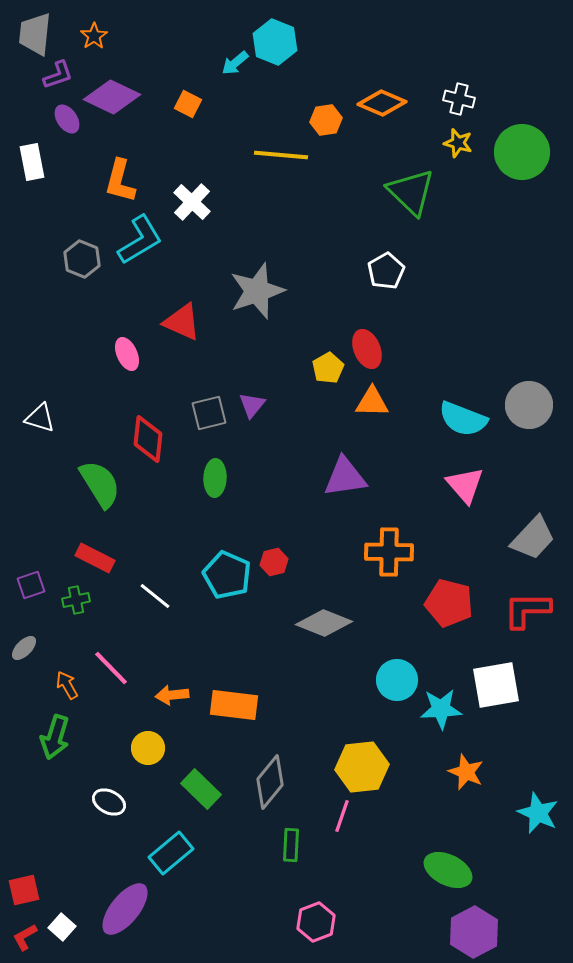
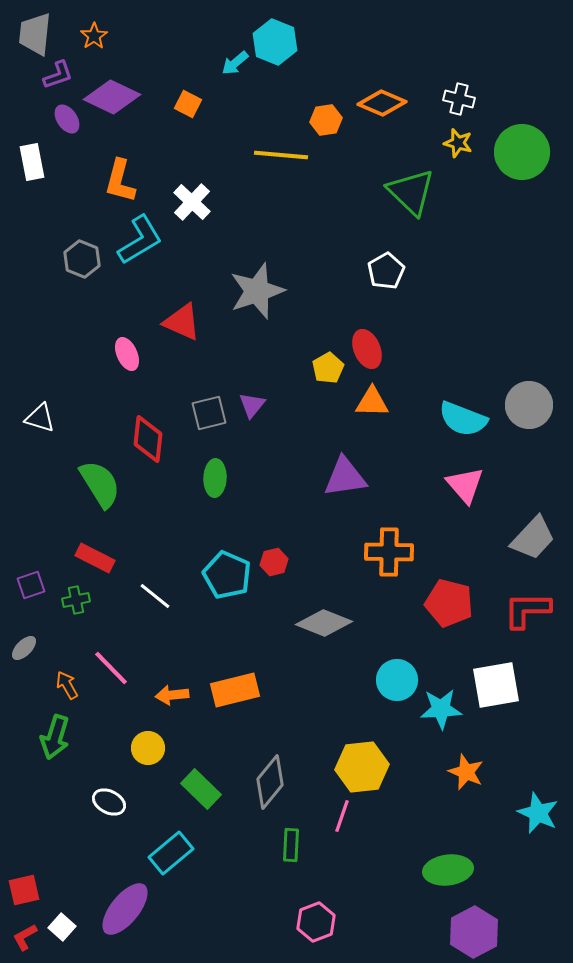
orange rectangle at (234, 705): moved 1 px right, 15 px up; rotated 21 degrees counterclockwise
green ellipse at (448, 870): rotated 33 degrees counterclockwise
